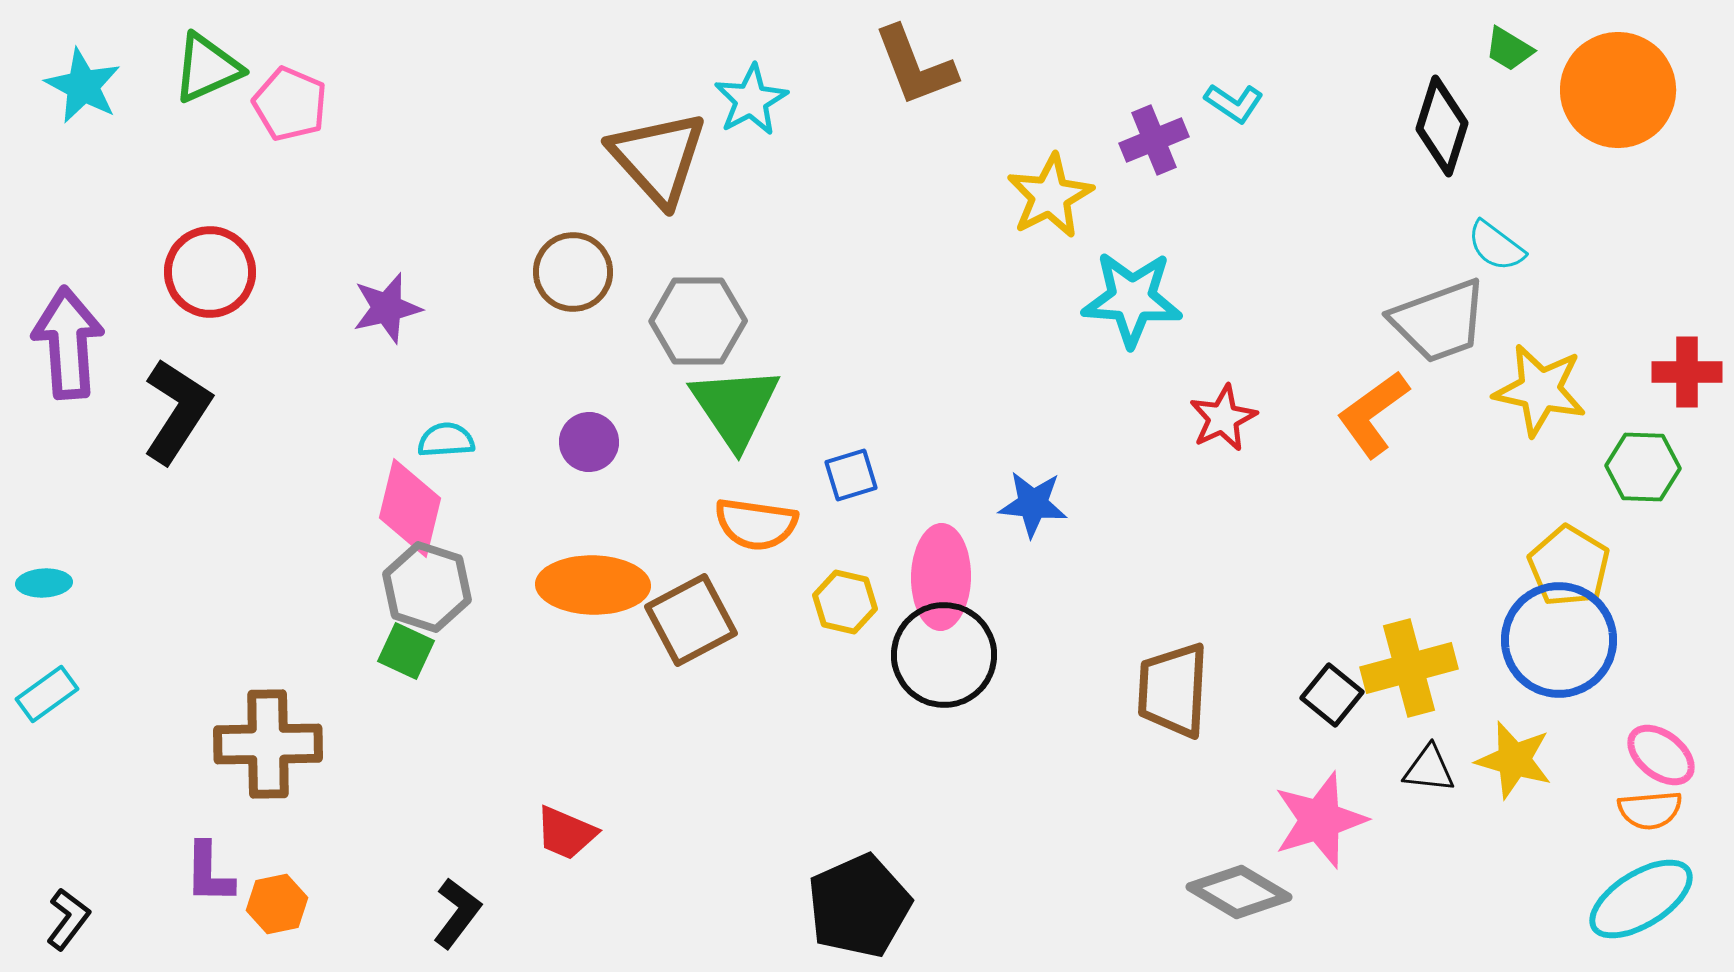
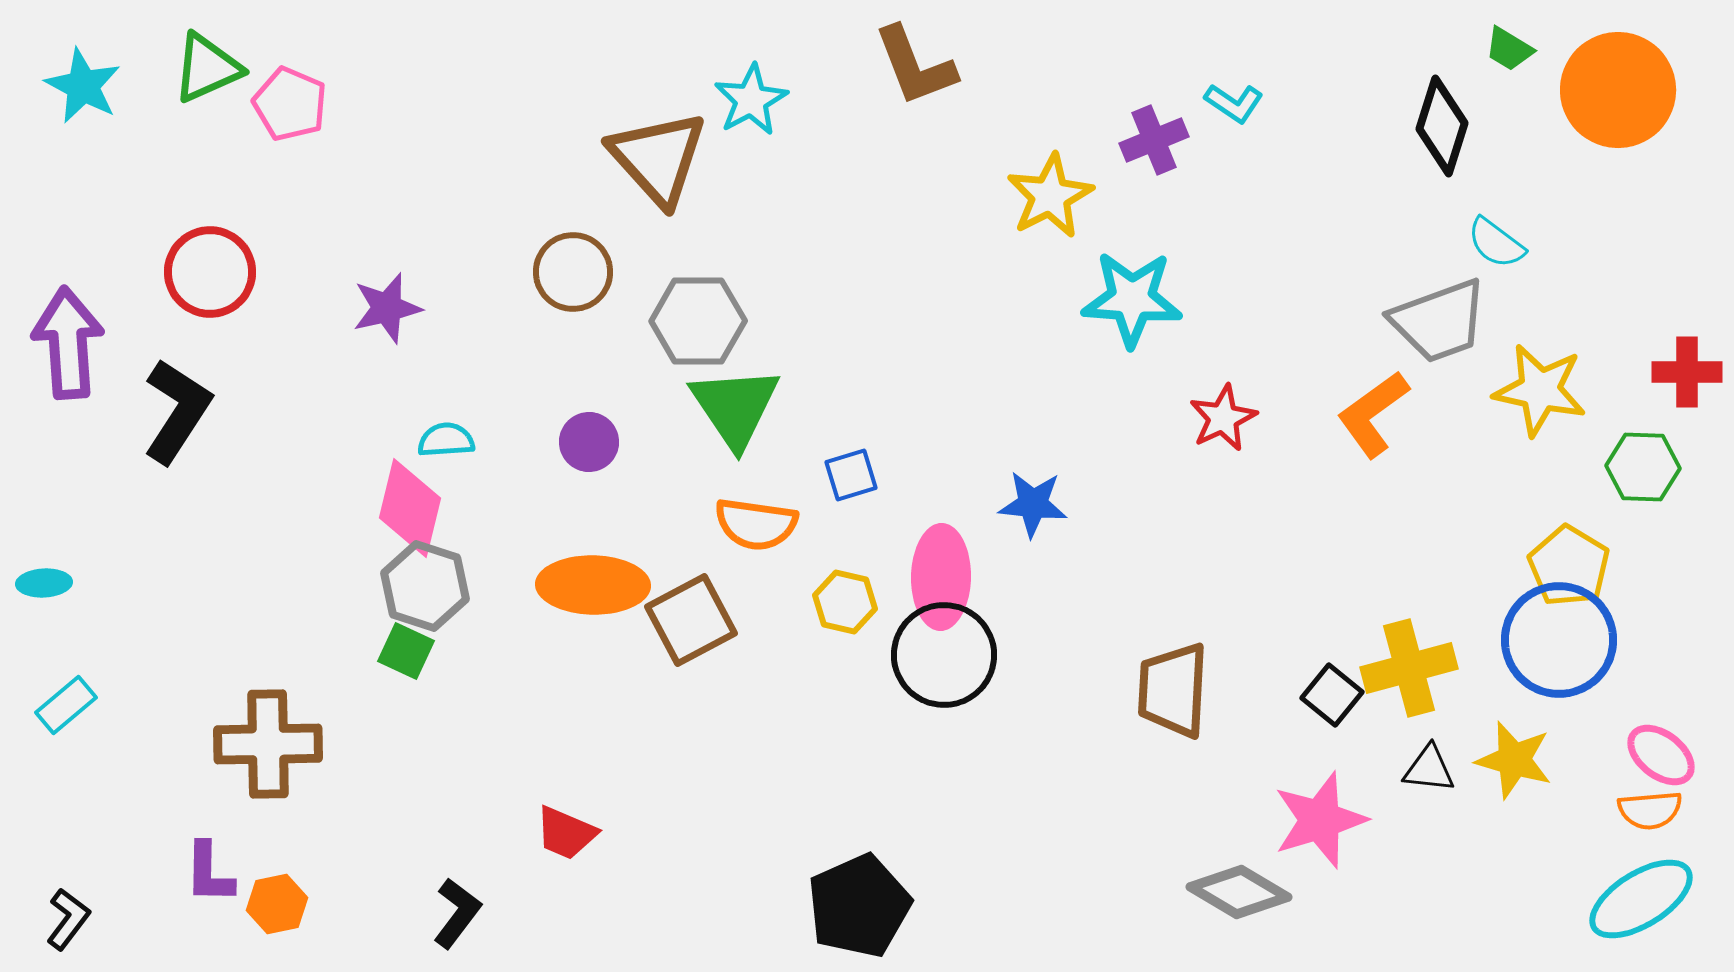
cyan semicircle at (1496, 246): moved 3 px up
gray hexagon at (427, 587): moved 2 px left, 1 px up
cyan rectangle at (47, 694): moved 19 px right, 11 px down; rotated 4 degrees counterclockwise
